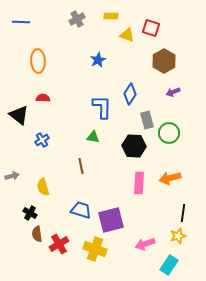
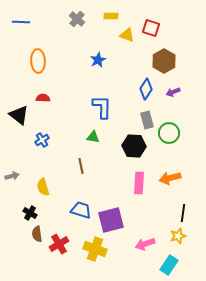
gray cross: rotated 21 degrees counterclockwise
blue diamond: moved 16 px right, 5 px up
